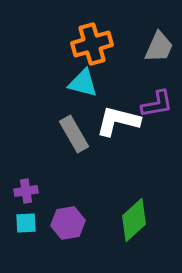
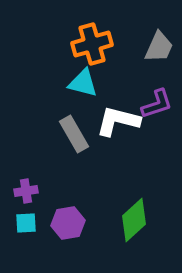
purple L-shape: rotated 8 degrees counterclockwise
